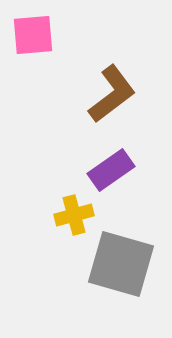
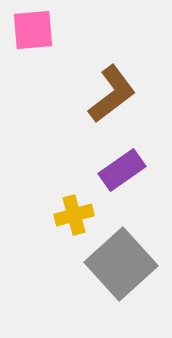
pink square: moved 5 px up
purple rectangle: moved 11 px right
gray square: rotated 32 degrees clockwise
